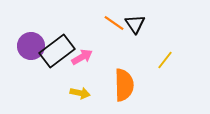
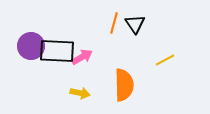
orange line: rotated 70 degrees clockwise
black rectangle: rotated 40 degrees clockwise
yellow line: rotated 24 degrees clockwise
